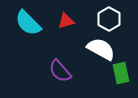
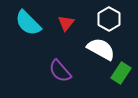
red triangle: moved 2 px down; rotated 36 degrees counterclockwise
green rectangle: rotated 45 degrees clockwise
